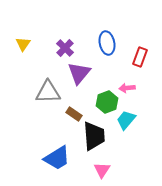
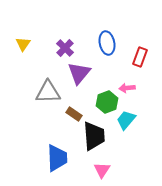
blue trapezoid: rotated 60 degrees counterclockwise
